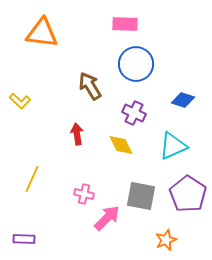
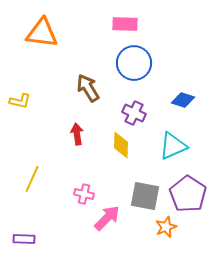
blue circle: moved 2 px left, 1 px up
brown arrow: moved 2 px left, 2 px down
yellow L-shape: rotated 30 degrees counterclockwise
yellow diamond: rotated 28 degrees clockwise
gray square: moved 4 px right
orange star: moved 13 px up
